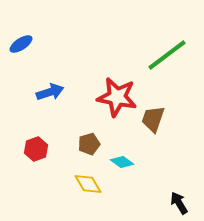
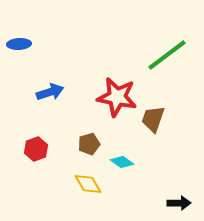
blue ellipse: moved 2 px left; rotated 30 degrees clockwise
black arrow: rotated 120 degrees clockwise
